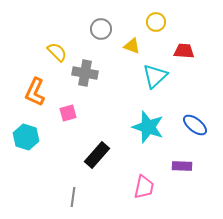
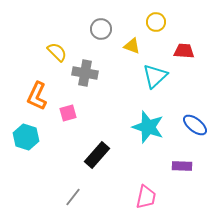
orange L-shape: moved 2 px right, 4 px down
pink trapezoid: moved 2 px right, 10 px down
gray line: rotated 30 degrees clockwise
